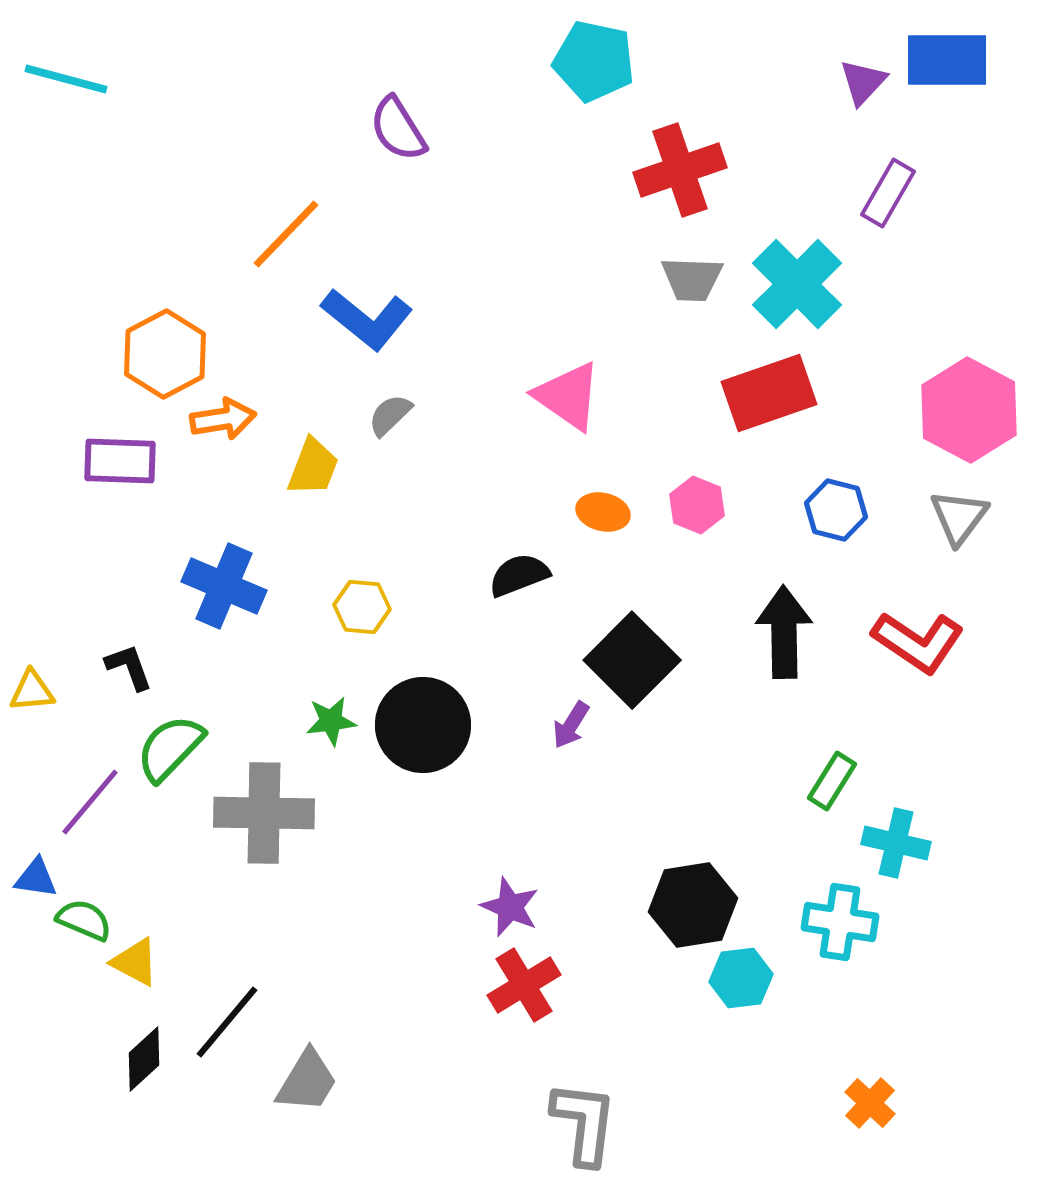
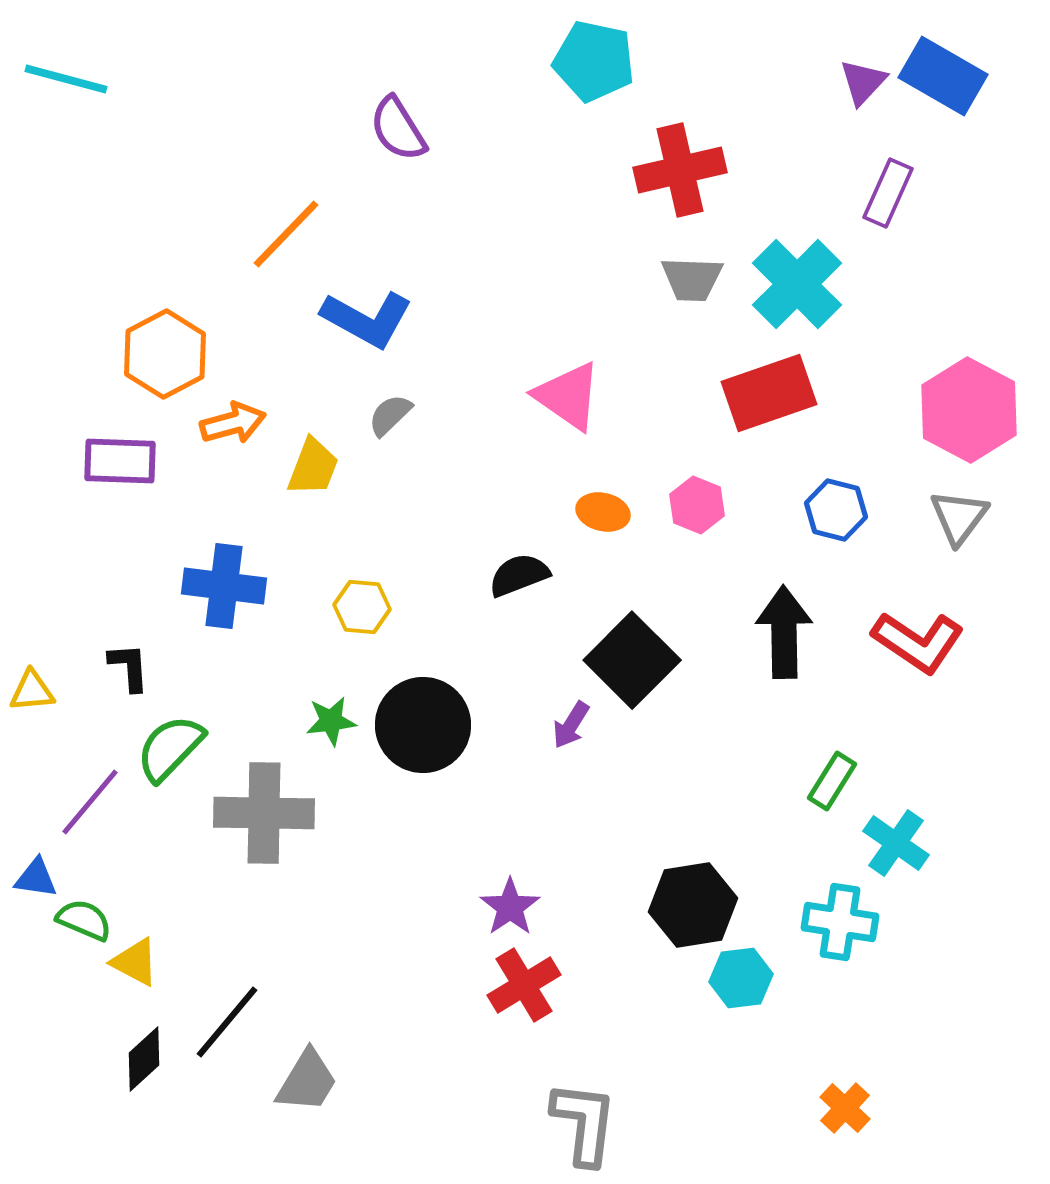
blue rectangle at (947, 60): moved 4 px left, 16 px down; rotated 30 degrees clockwise
red cross at (680, 170): rotated 6 degrees clockwise
purple rectangle at (888, 193): rotated 6 degrees counterclockwise
blue L-shape at (367, 319): rotated 10 degrees counterclockwise
orange arrow at (223, 419): moved 10 px right, 4 px down; rotated 6 degrees counterclockwise
blue cross at (224, 586): rotated 16 degrees counterclockwise
black L-shape at (129, 667): rotated 16 degrees clockwise
cyan cross at (896, 843): rotated 22 degrees clockwise
purple star at (510, 907): rotated 14 degrees clockwise
orange cross at (870, 1103): moved 25 px left, 5 px down
